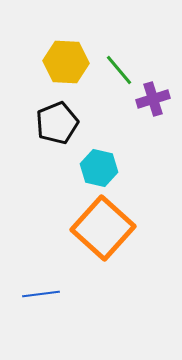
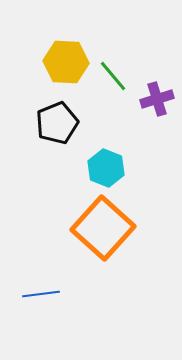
green line: moved 6 px left, 6 px down
purple cross: moved 4 px right
cyan hexagon: moved 7 px right; rotated 9 degrees clockwise
